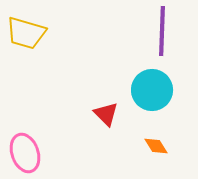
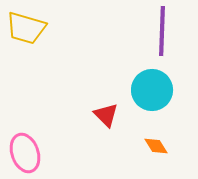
yellow trapezoid: moved 5 px up
red triangle: moved 1 px down
